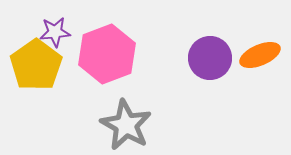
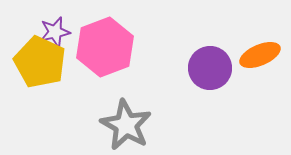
purple star: rotated 8 degrees counterclockwise
pink hexagon: moved 2 px left, 7 px up
purple circle: moved 10 px down
yellow pentagon: moved 4 px right, 3 px up; rotated 12 degrees counterclockwise
